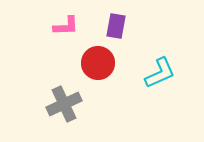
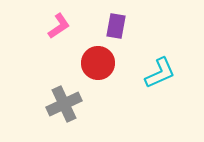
pink L-shape: moved 7 px left; rotated 32 degrees counterclockwise
